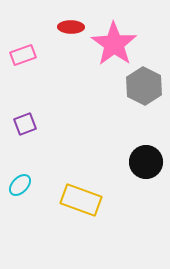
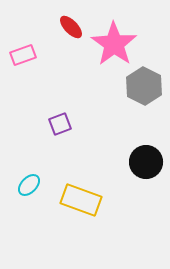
red ellipse: rotated 45 degrees clockwise
purple square: moved 35 px right
cyan ellipse: moved 9 px right
